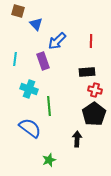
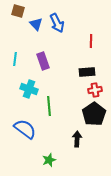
blue arrow: moved 18 px up; rotated 72 degrees counterclockwise
red cross: rotated 24 degrees counterclockwise
blue semicircle: moved 5 px left, 1 px down
